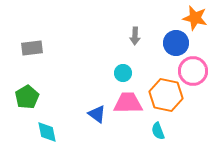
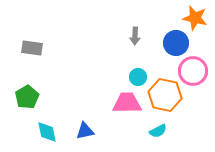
gray rectangle: rotated 15 degrees clockwise
cyan circle: moved 15 px right, 4 px down
orange hexagon: moved 1 px left
pink trapezoid: moved 1 px left
blue triangle: moved 12 px left, 17 px down; rotated 48 degrees counterclockwise
cyan semicircle: rotated 96 degrees counterclockwise
